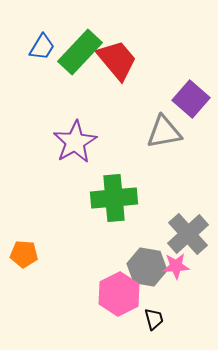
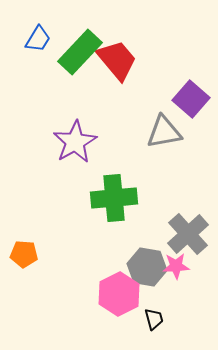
blue trapezoid: moved 4 px left, 8 px up
